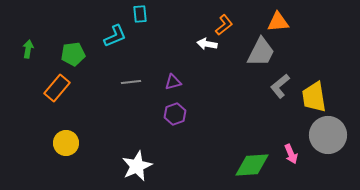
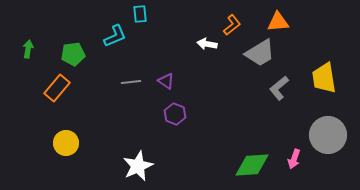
orange L-shape: moved 8 px right
gray trapezoid: moved 1 px left, 1 px down; rotated 32 degrees clockwise
purple triangle: moved 7 px left, 1 px up; rotated 48 degrees clockwise
gray L-shape: moved 1 px left, 2 px down
yellow trapezoid: moved 10 px right, 19 px up
purple hexagon: rotated 20 degrees counterclockwise
pink arrow: moved 3 px right, 5 px down; rotated 42 degrees clockwise
white star: moved 1 px right
